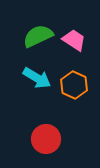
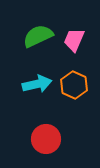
pink trapezoid: rotated 100 degrees counterclockwise
cyan arrow: moved 6 px down; rotated 44 degrees counterclockwise
